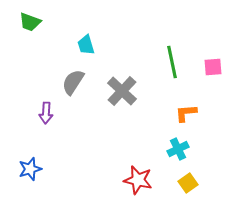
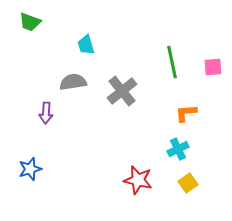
gray semicircle: rotated 48 degrees clockwise
gray cross: rotated 8 degrees clockwise
